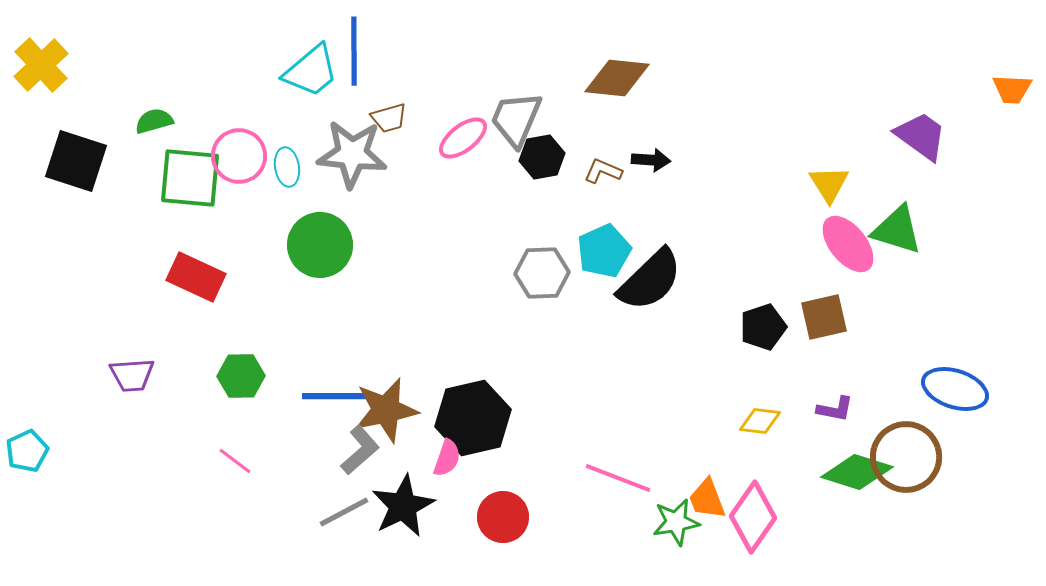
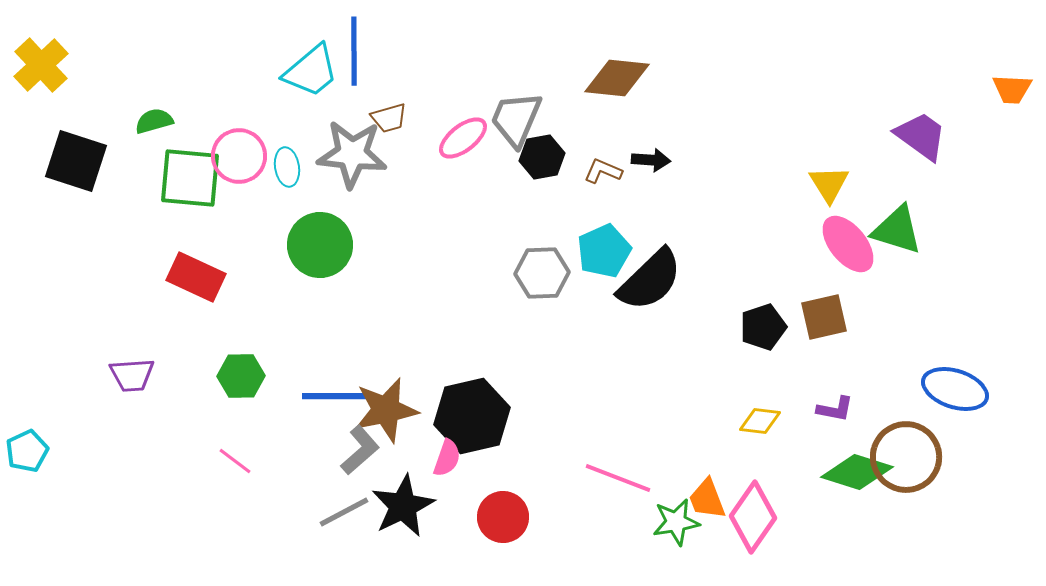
black hexagon at (473, 418): moved 1 px left, 2 px up
